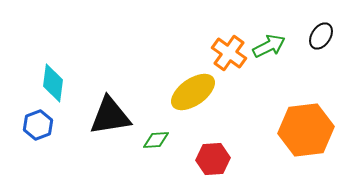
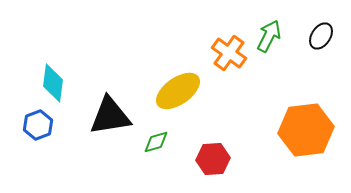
green arrow: moved 10 px up; rotated 36 degrees counterclockwise
yellow ellipse: moved 15 px left, 1 px up
green diamond: moved 2 px down; rotated 12 degrees counterclockwise
